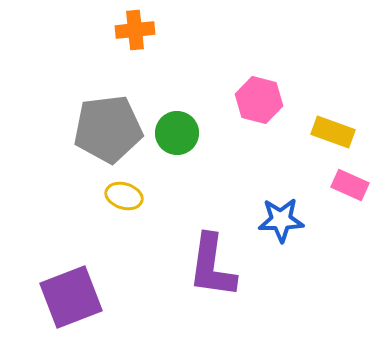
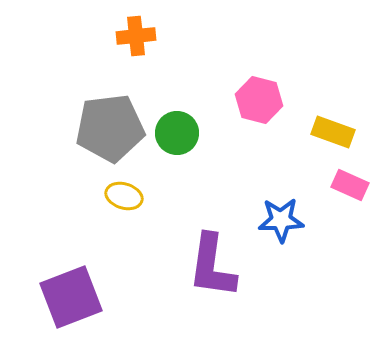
orange cross: moved 1 px right, 6 px down
gray pentagon: moved 2 px right, 1 px up
